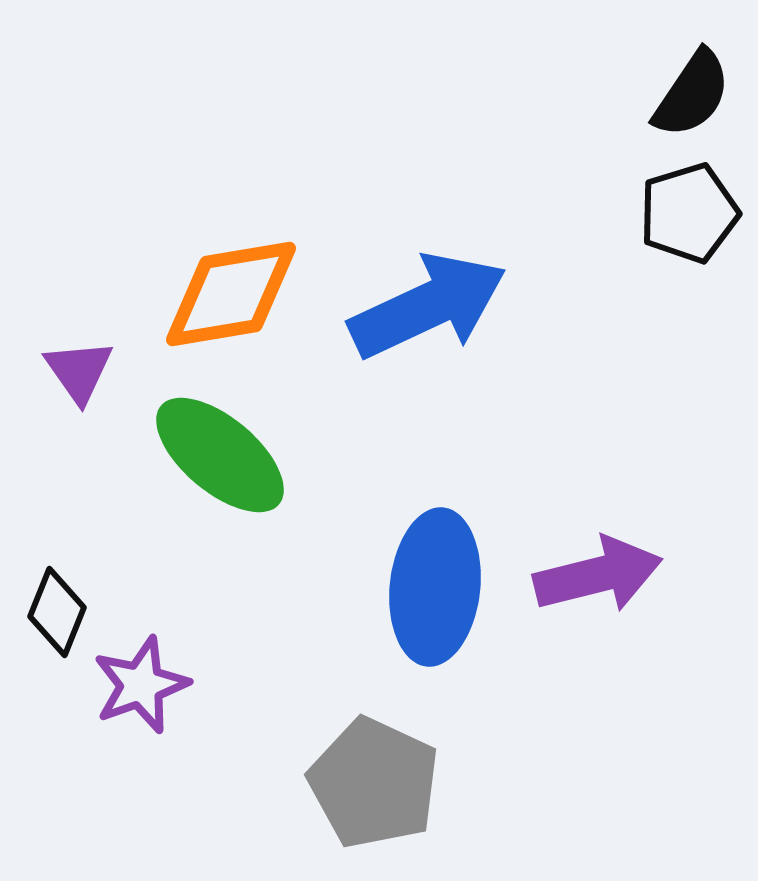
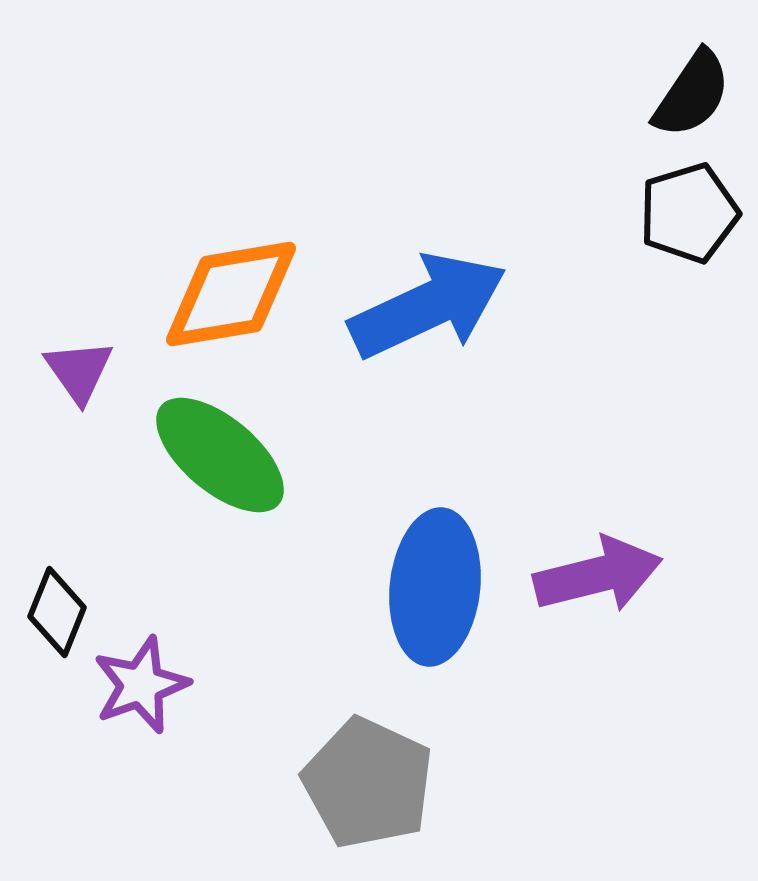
gray pentagon: moved 6 px left
